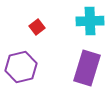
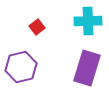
cyan cross: moved 2 px left
